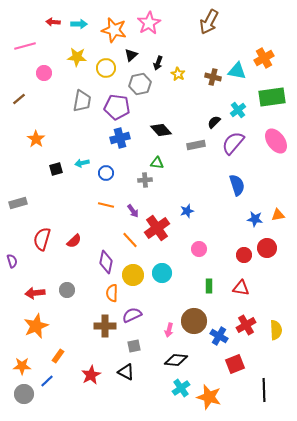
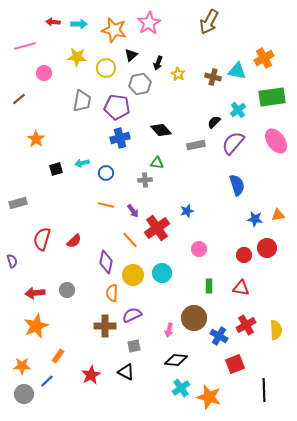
brown circle at (194, 321): moved 3 px up
